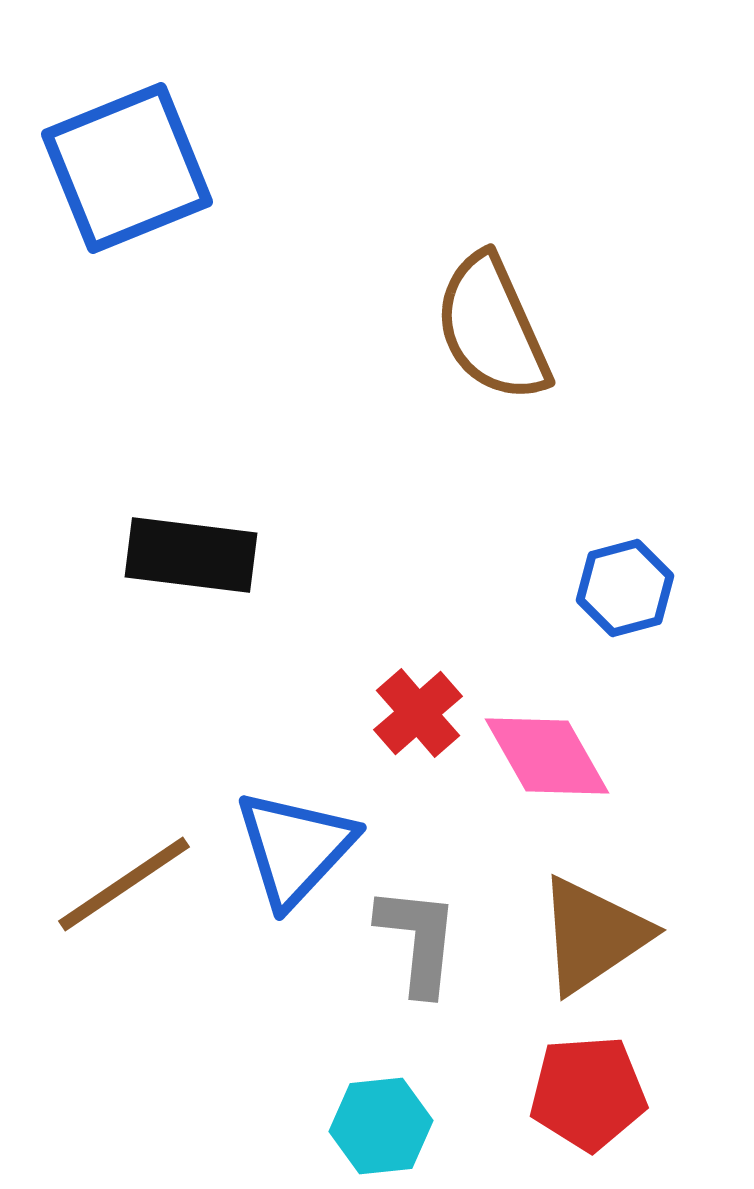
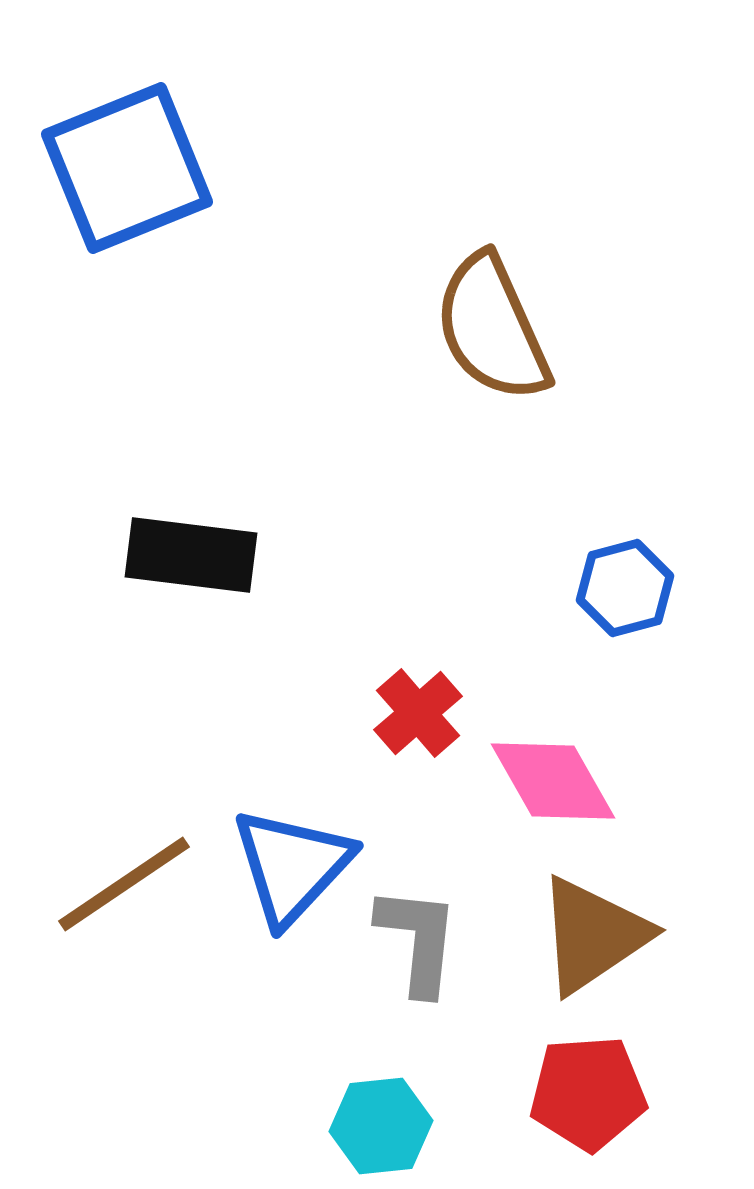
pink diamond: moved 6 px right, 25 px down
blue triangle: moved 3 px left, 18 px down
